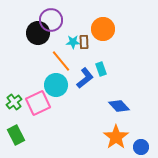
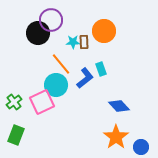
orange circle: moved 1 px right, 2 px down
orange line: moved 3 px down
pink square: moved 4 px right, 1 px up
green rectangle: rotated 48 degrees clockwise
